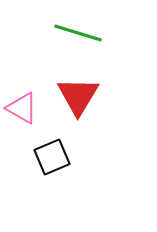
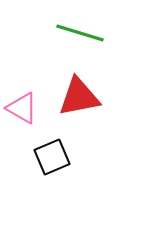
green line: moved 2 px right
red triangle: moved 1 px right, 1 px down; rotated 48 degrees clockwise
